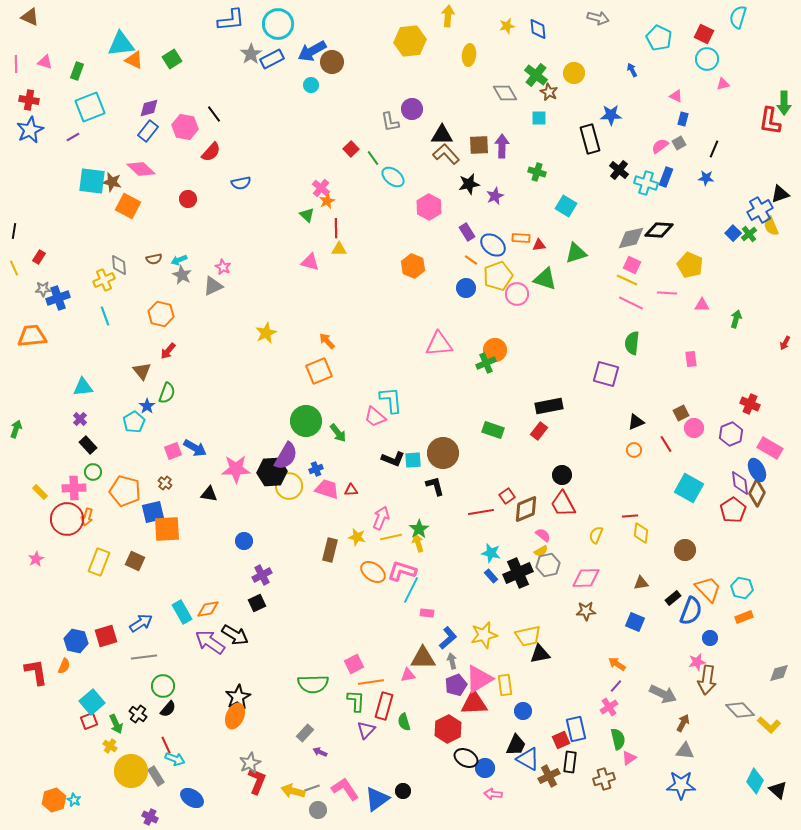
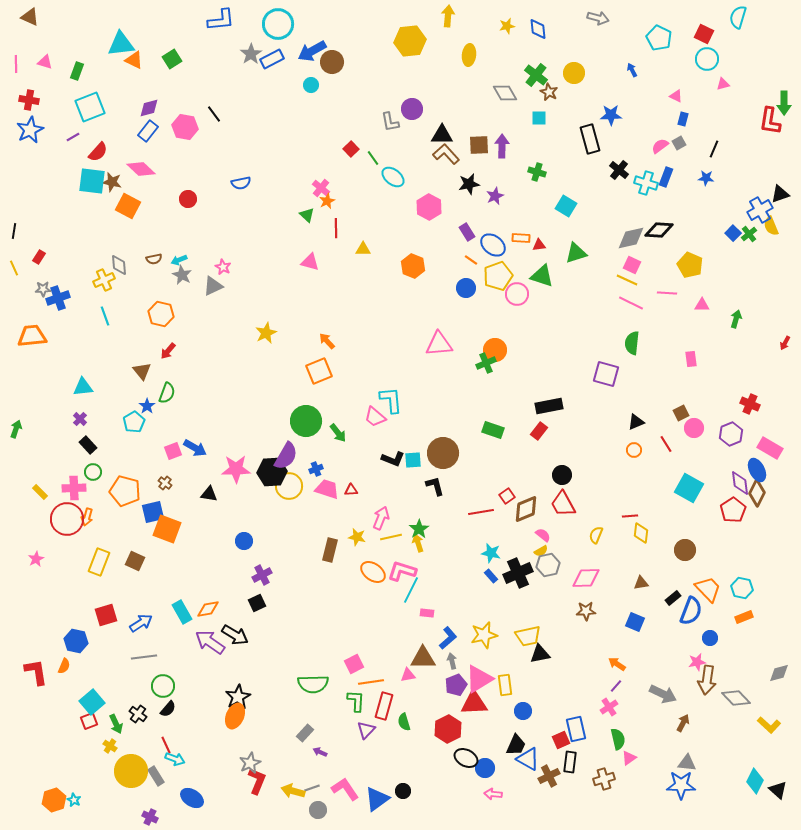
blue L-shape at (231, 20): moved 10 px left
red semicircle at (211, 152): moved 113 px left
yellow triangle at (339, 249): moved 24 px right
green triangle at (545, 279): moved 3 px left, 3 px up
orange square at (167, 529): rotated 24 degrees clockwise
red square at (106, 636): moved 21 px up
gray diamond at (740, 710): moved 4 px left, 12 px up
gray triangle at (685, 751): moved 2 px right, 12 px down
